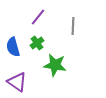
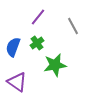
gray line: rotated 30 degrees counterclockwise
blue semicircle: rotated 36 degrees clockwise
green star: rotated 20 degrees counterclockwise
